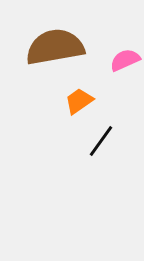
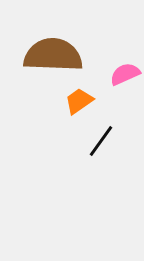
brown semicircle: moved 2 px left, 8 px down; rotated 12 degrees clockwise
pink semicircle: moved 14 px down
